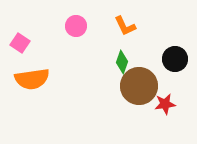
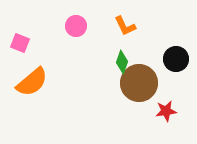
pink square: rotated 12 degrees counterclockwise
black circle: moved 1 px right
orange semicircle: moved 3 px down; rotated 32 degrees counterclockwise
brown circle: moved 3 px up
red star: moved 1 px right, 7 px down
